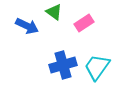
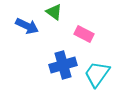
pink rectangle: moved 11 px down; rotated 60 degrees clockwise
cyan trapezoid: moved 7 px down
